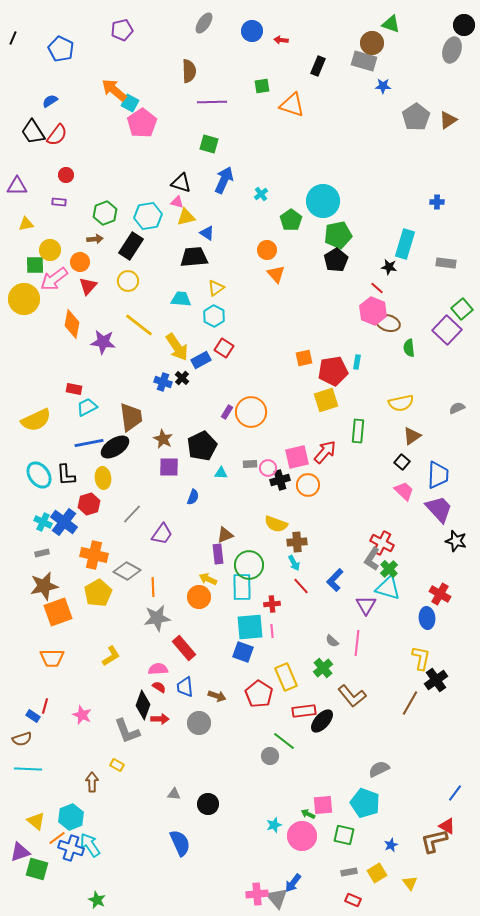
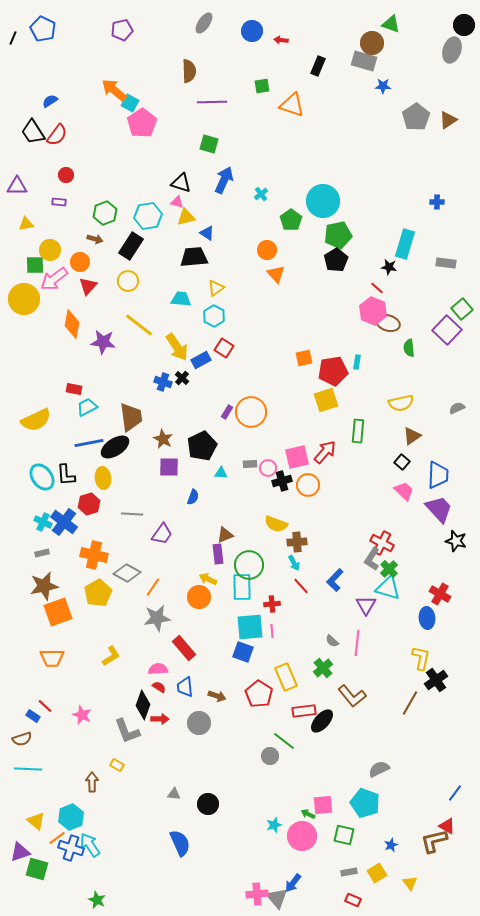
blue pentagon at (61, 49): moved 18 px left, 20 px up
brown arrow at (95, 239): rotated 21 degrees clockwise
cyan ellipse at (39, 475): moved 3 px right, 2 px down
black cross at (280, 480): moved 2 px right, 1 px down
gray line at (132, 514): rotated 50 degrees clockwise
gray diamond at (127, 571): moved 2 px down
orange line at (153, 587): rotated 36 degrees clockwise
red line at (45, 706): rotated 63 degrees counterclockwise
